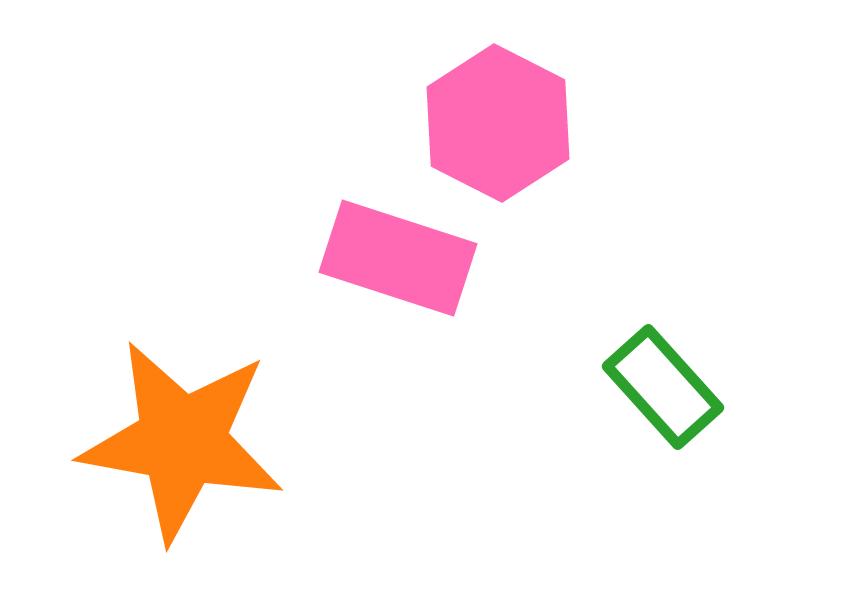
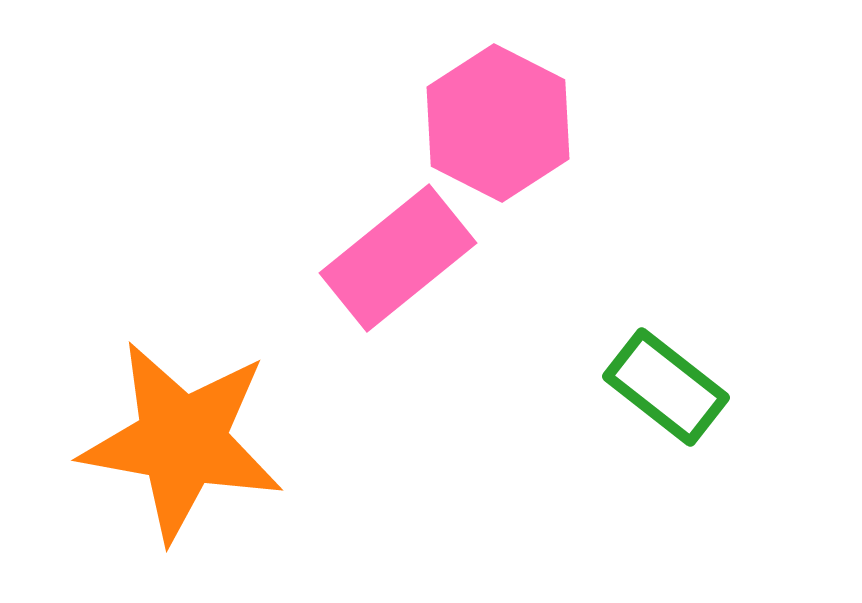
pink rectangle: rotated 57 degrees counterclockwise
green rectangle: moved 3 px right; rotated 10 degrees counterclockwise
